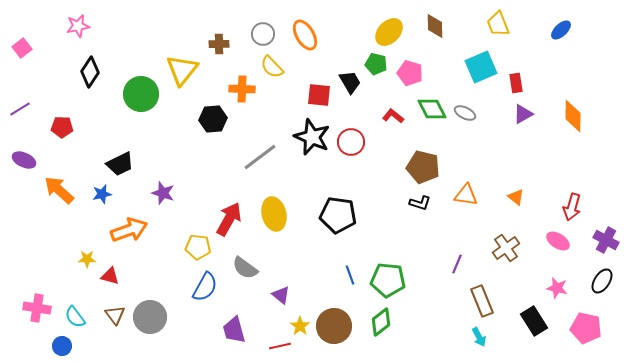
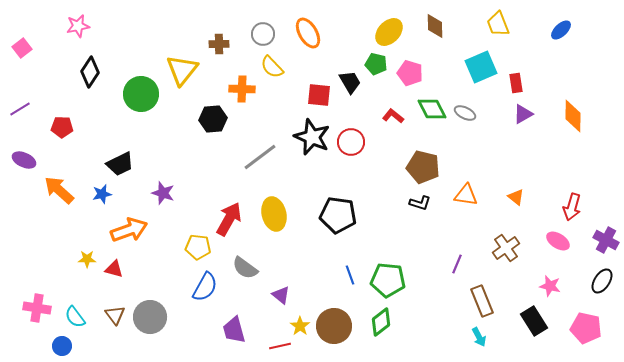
orange ellipse at (305, 35): moved 3 px right, 2 px up
red triangle at (110, 276): moved 4 px right, 7 px up
pink star at (557, 288): moved 7 px left, 2 px up
